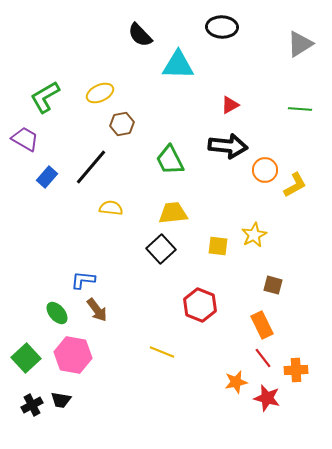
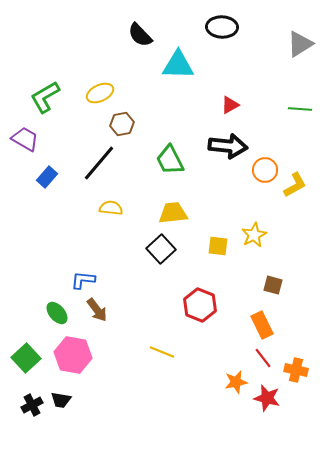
black line: moved 8 px right, 4 px up
orange cross: rotated 15 degrees clockwise
